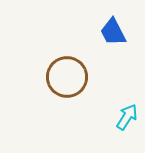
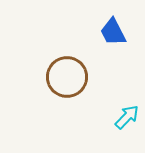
cyan arrow: rotated 12 degrees clockwise
